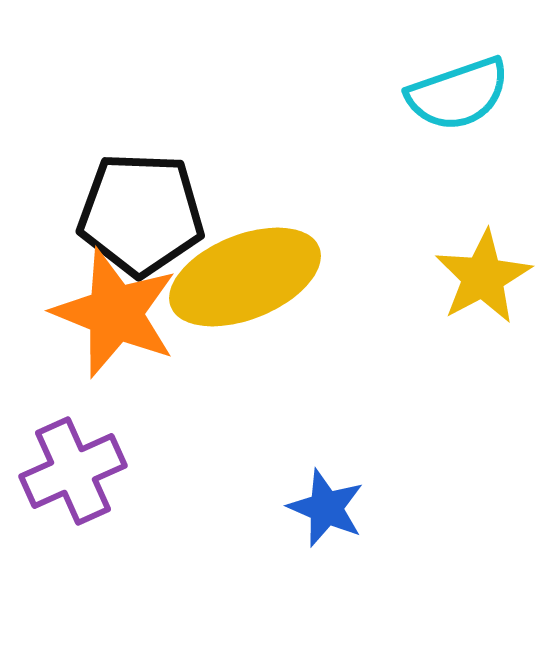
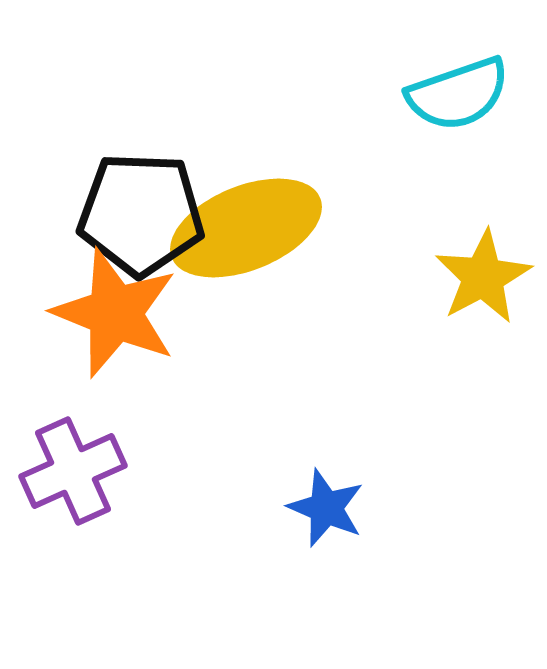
yellow ellipse: moved 1 px right, 49 px up
